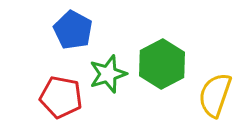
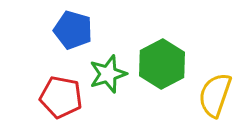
blue pentagon: rotated 12 degrees counterclockwise
